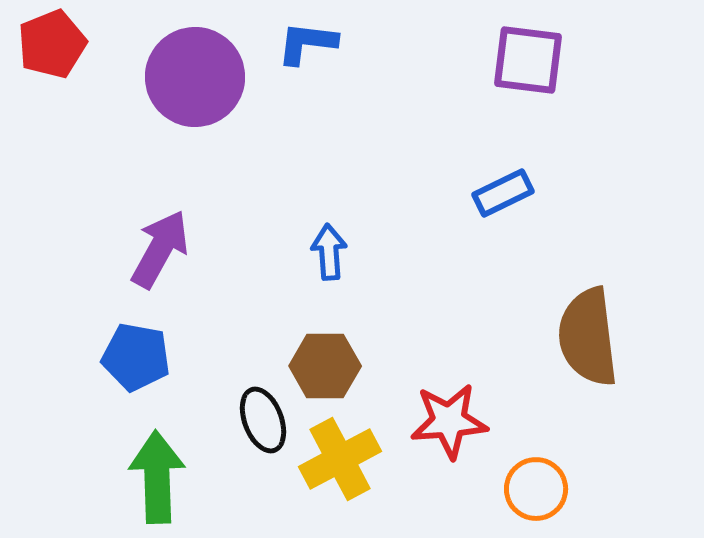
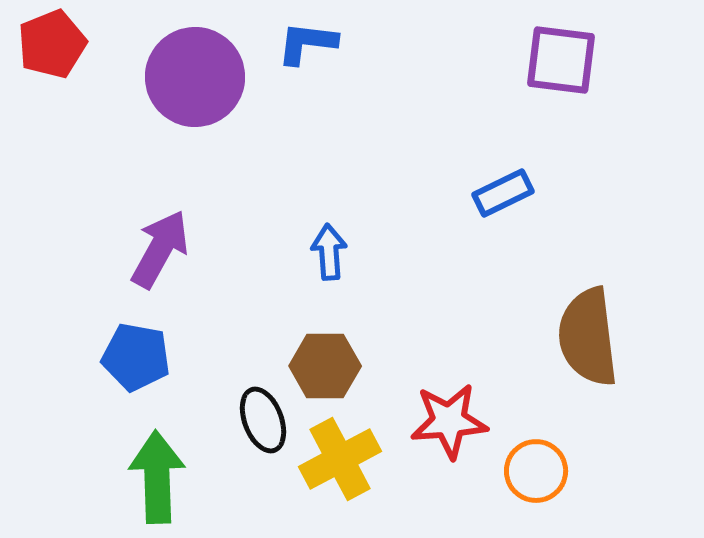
purple square: moved 33 px right
orange circle: moved 18 px up
